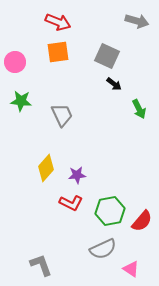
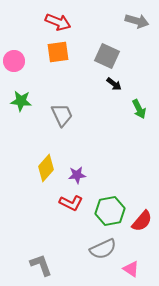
pink circle: moved 1 px left, 1 px up
